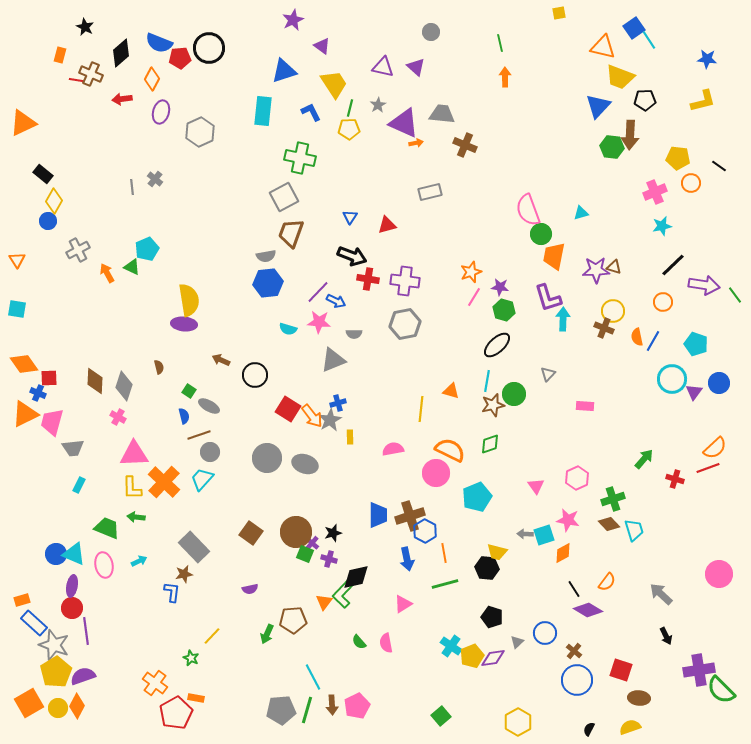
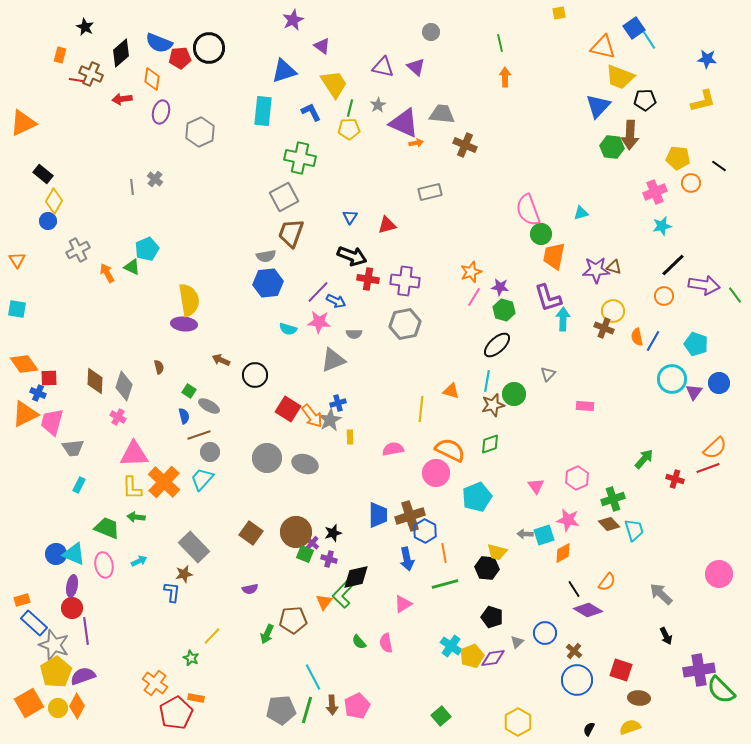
orange diamond at (152, 79): rotated 20 degrees counterclockwise
orange circle at (663, 302): moved 1 px right, 6 px up
